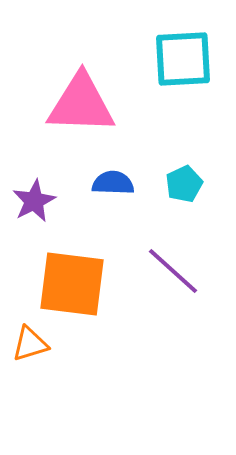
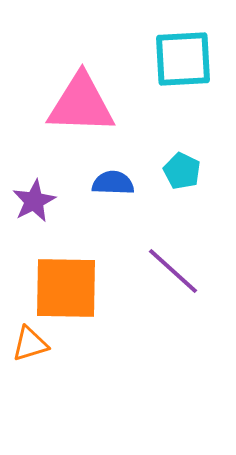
cyan pentagon: moved 2 px left, 13 px up; rotated 21 degrees counterclockwise
orange square: moved 6 px left, 4 px down; rotated 6 degrees counterclockwise
